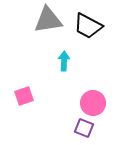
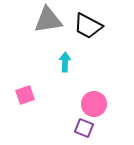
cyan arrow: moved 1 px right, 1 px down
pink square: moved 1 px right, 1 px up
pink circle: moved 1 px right, 1 px down
